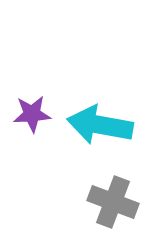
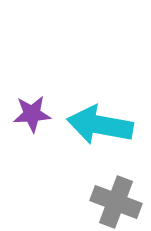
gray cross: moved 3 px right
